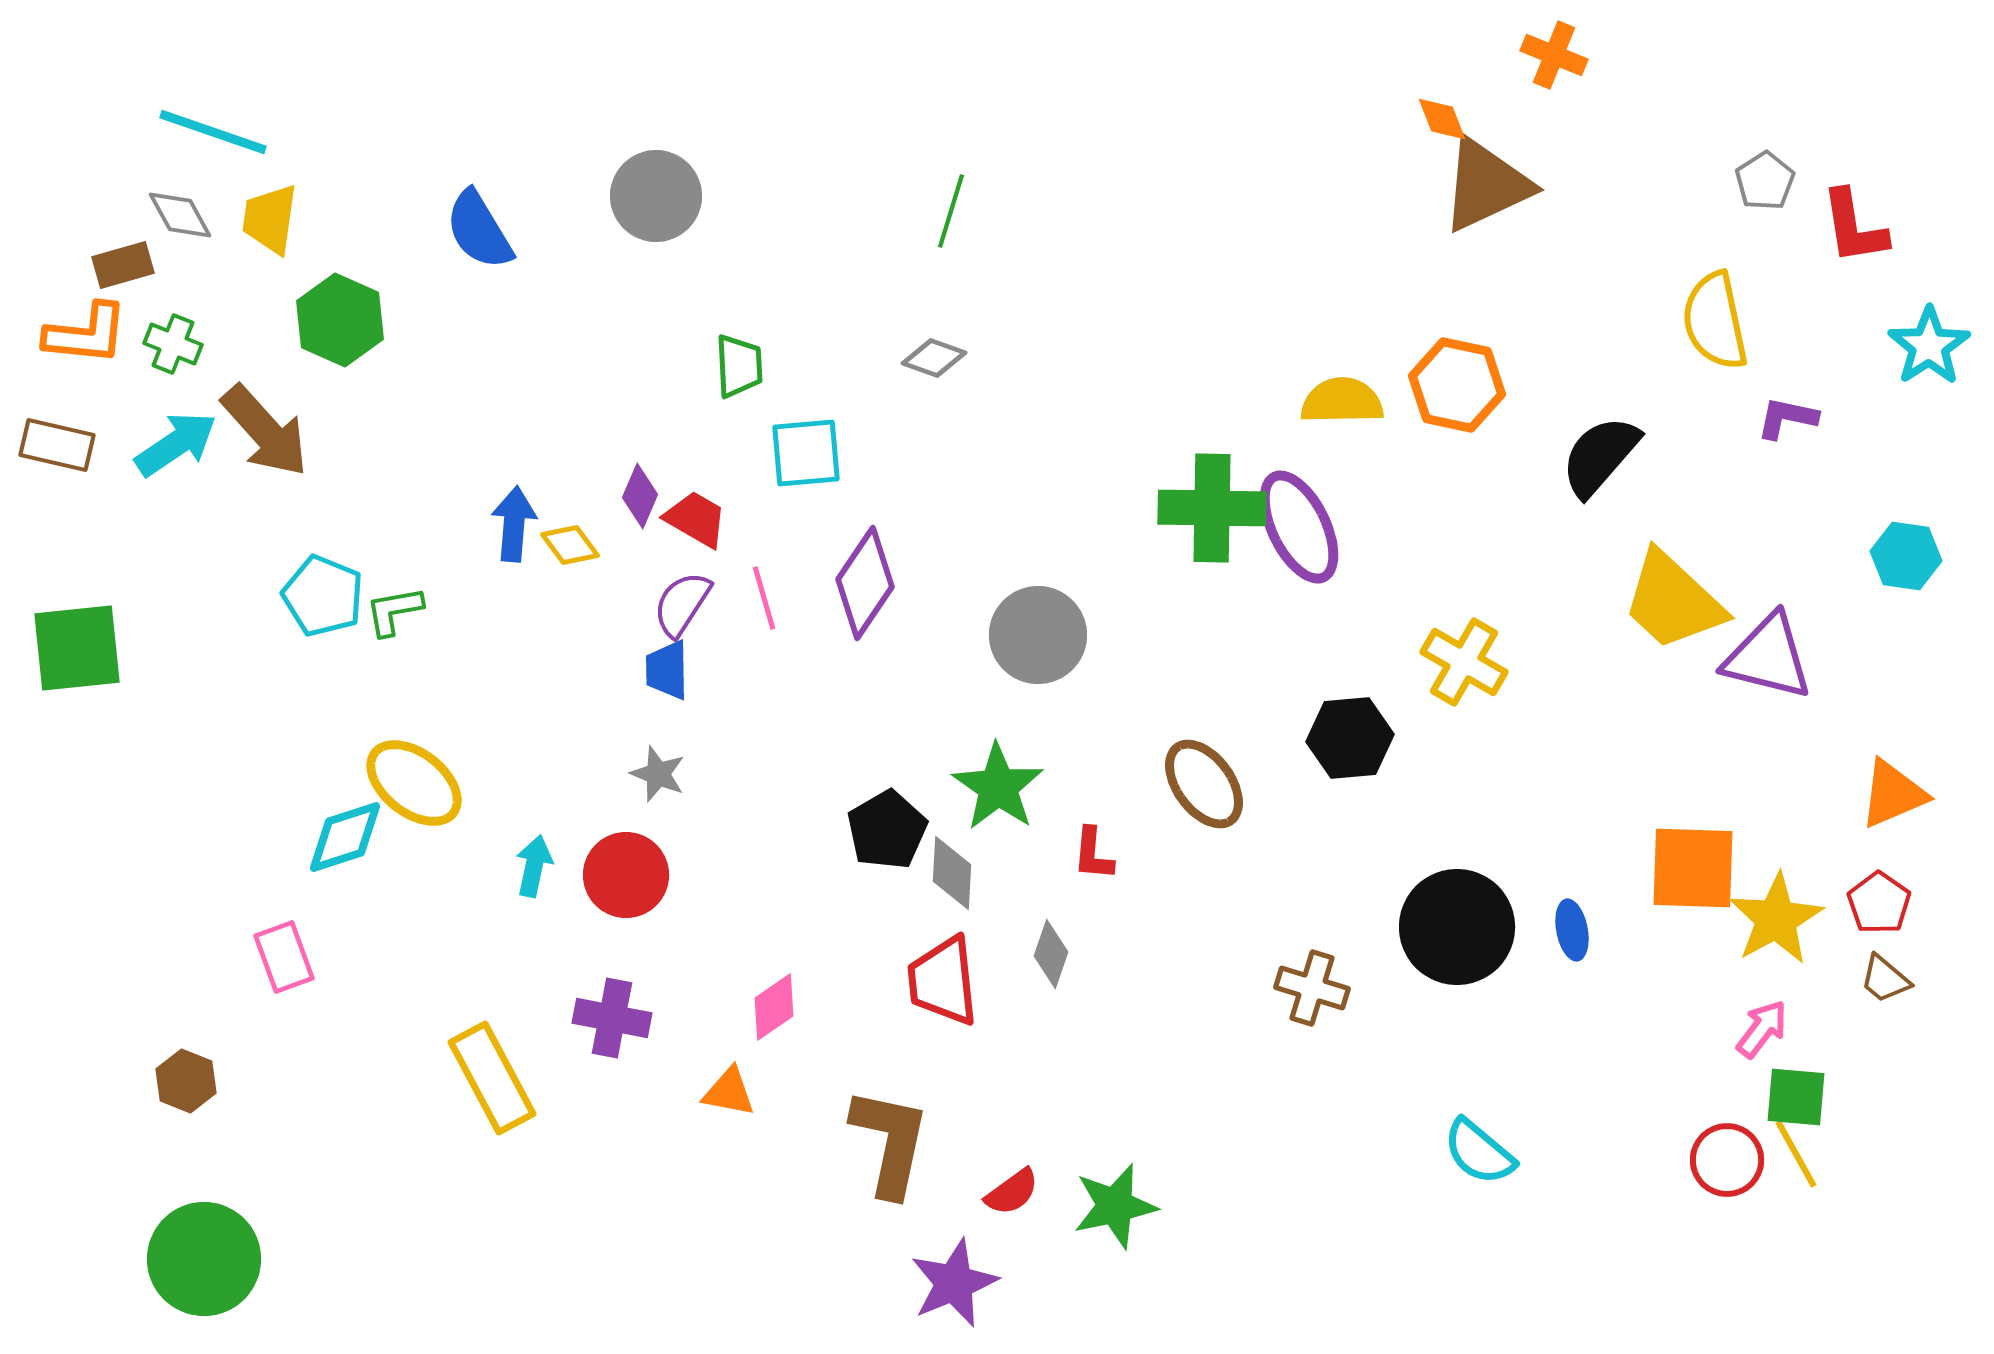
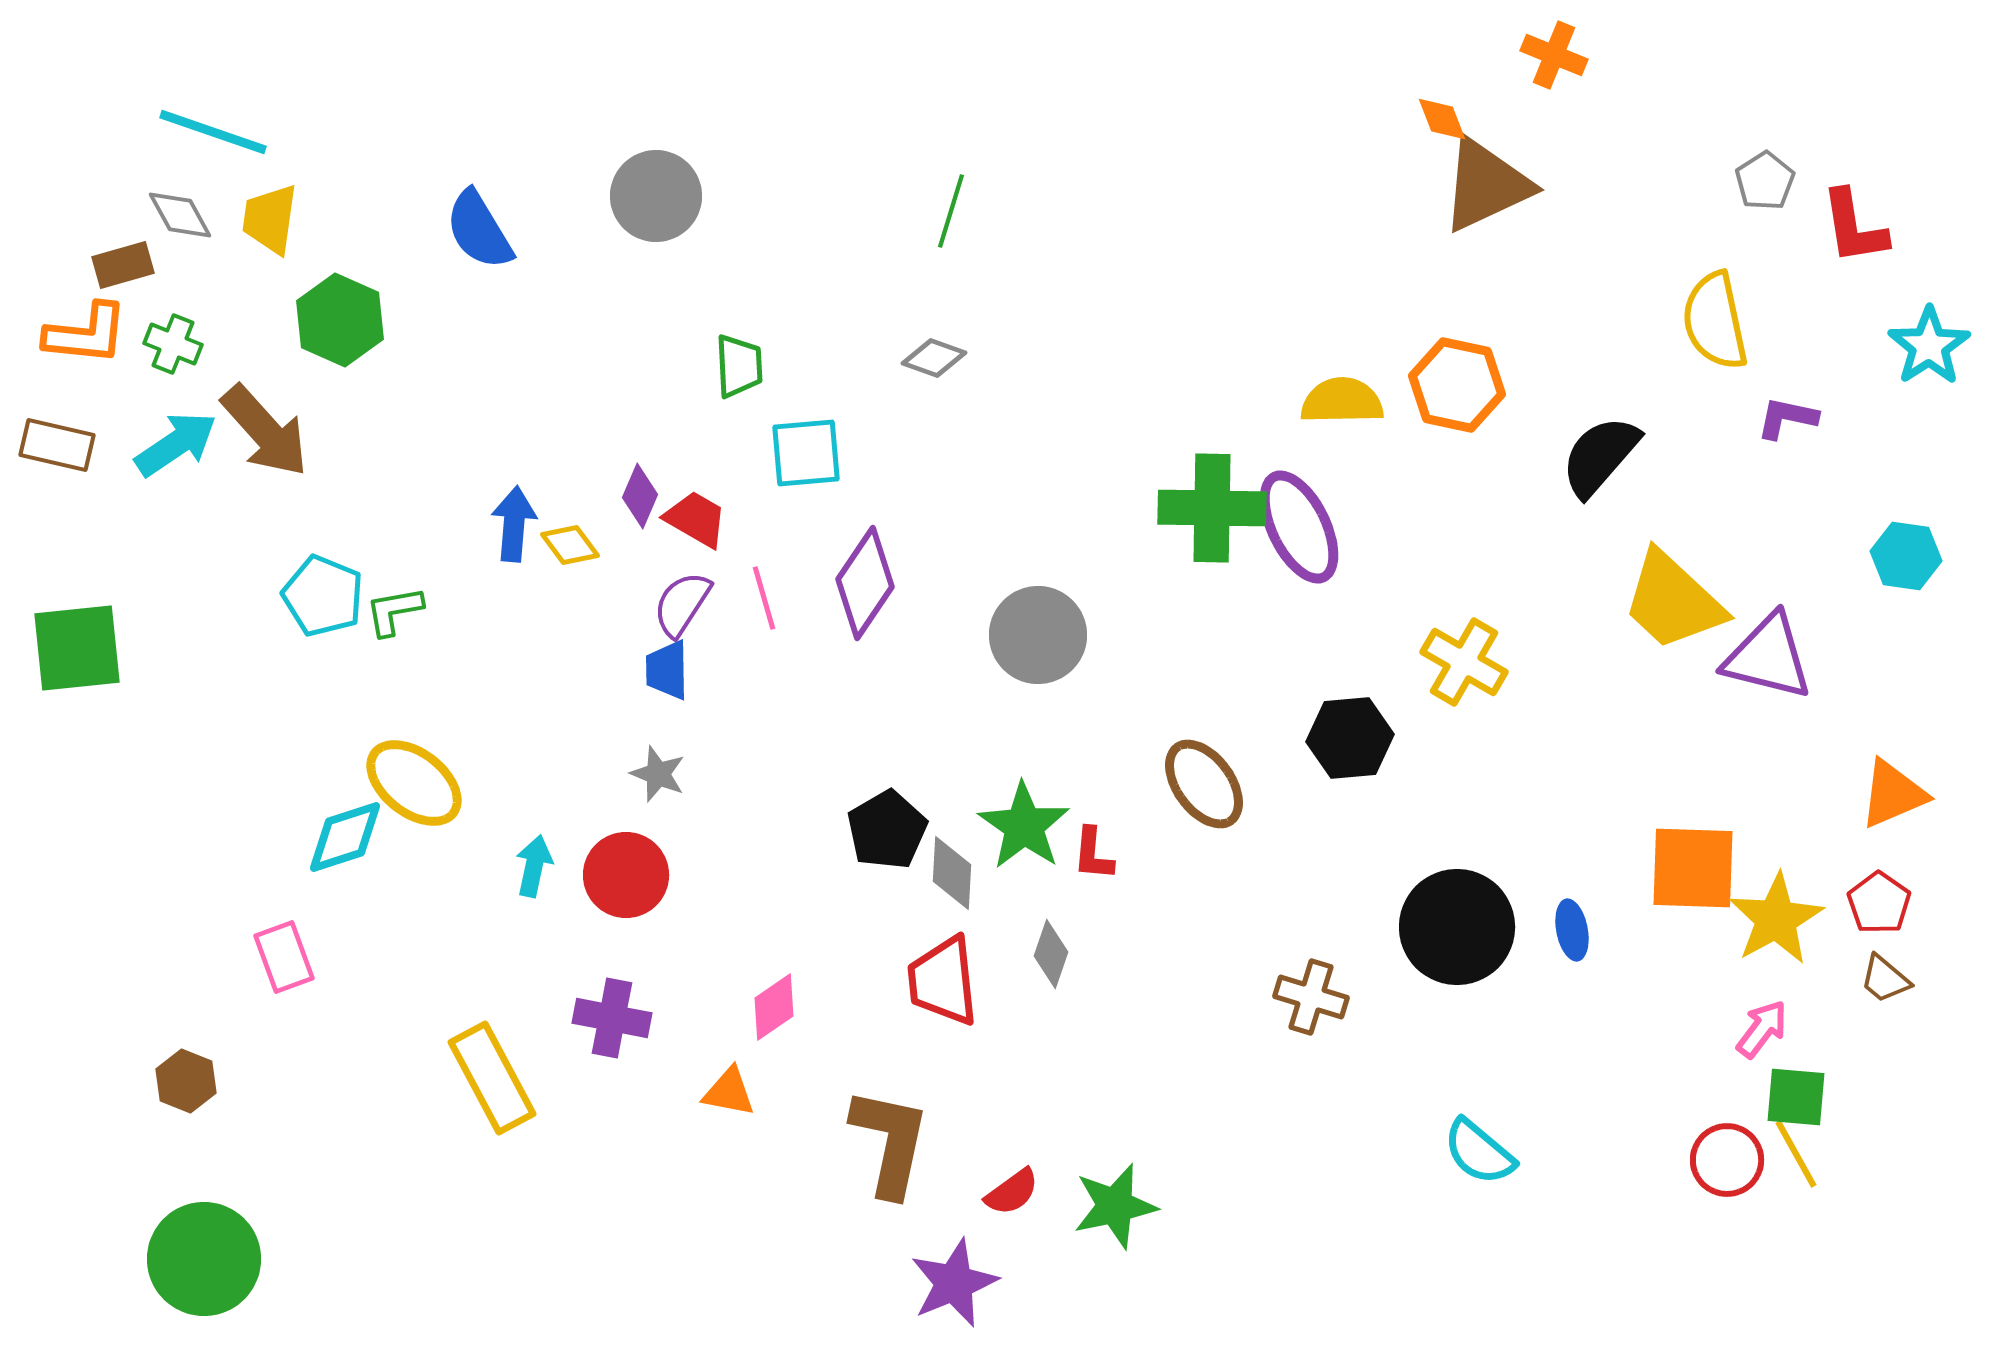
green star at (998, 787): moved 26 px right, 39 px down
brown cross at (1312, 988): moved 1 px left, 9 px down
